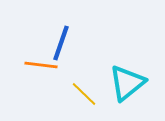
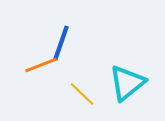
orange line: rotated 28 degrees counterclockwise
yellow line: moved 2 px left
